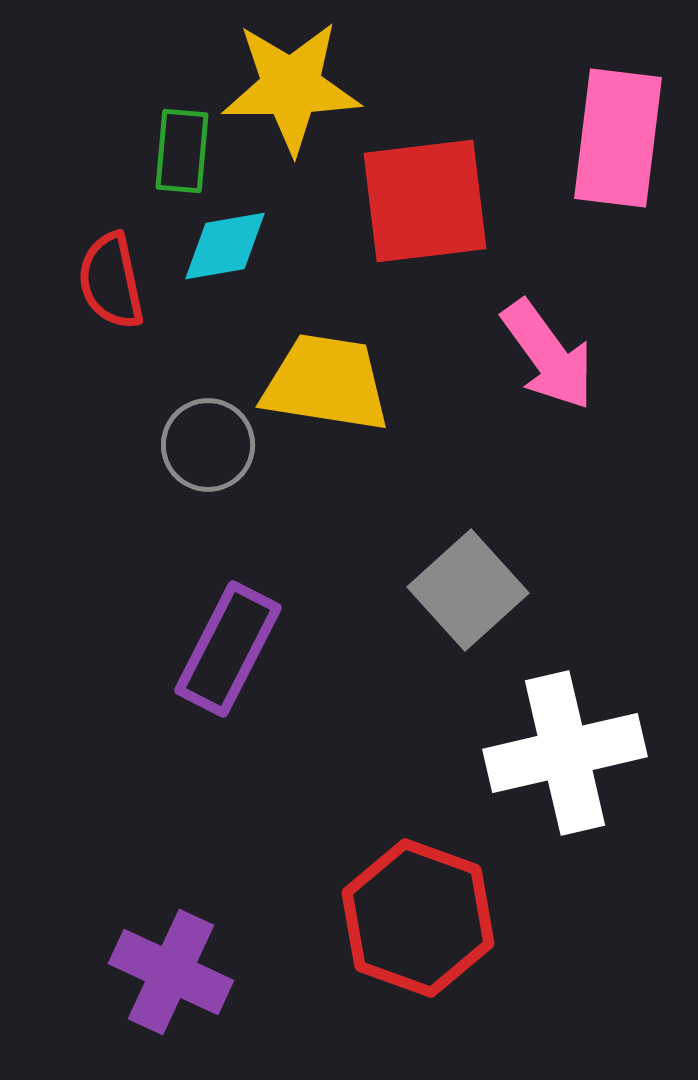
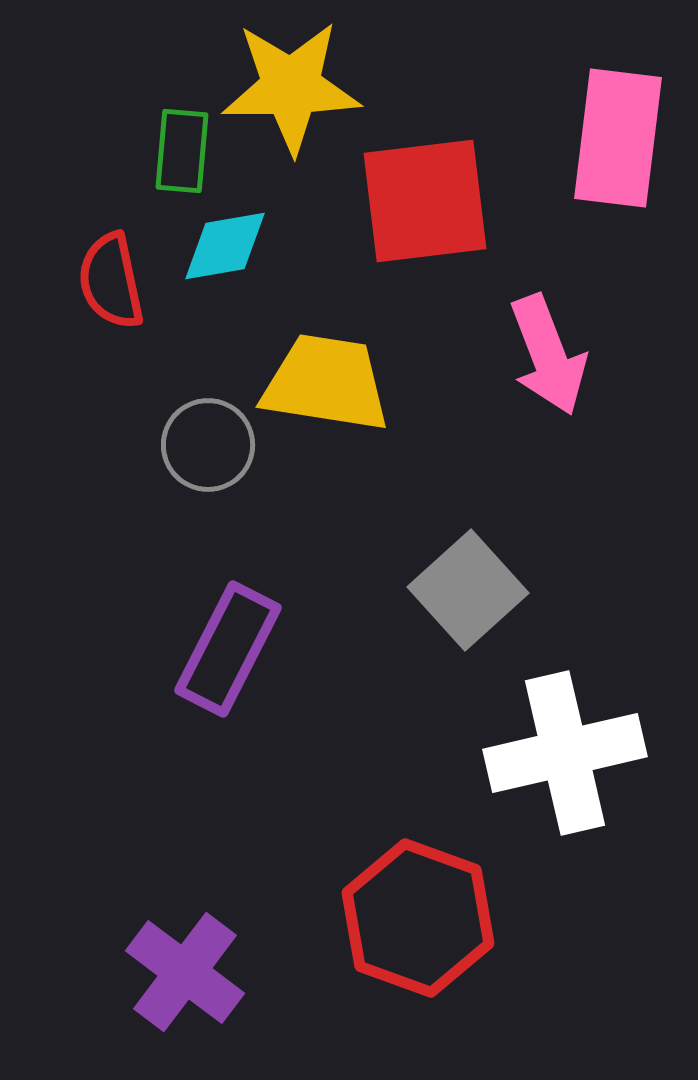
pink arrow: rotated 15 degrees clockwise
purple cross: moved 14 px right; rotated 12 degrees clockwise
